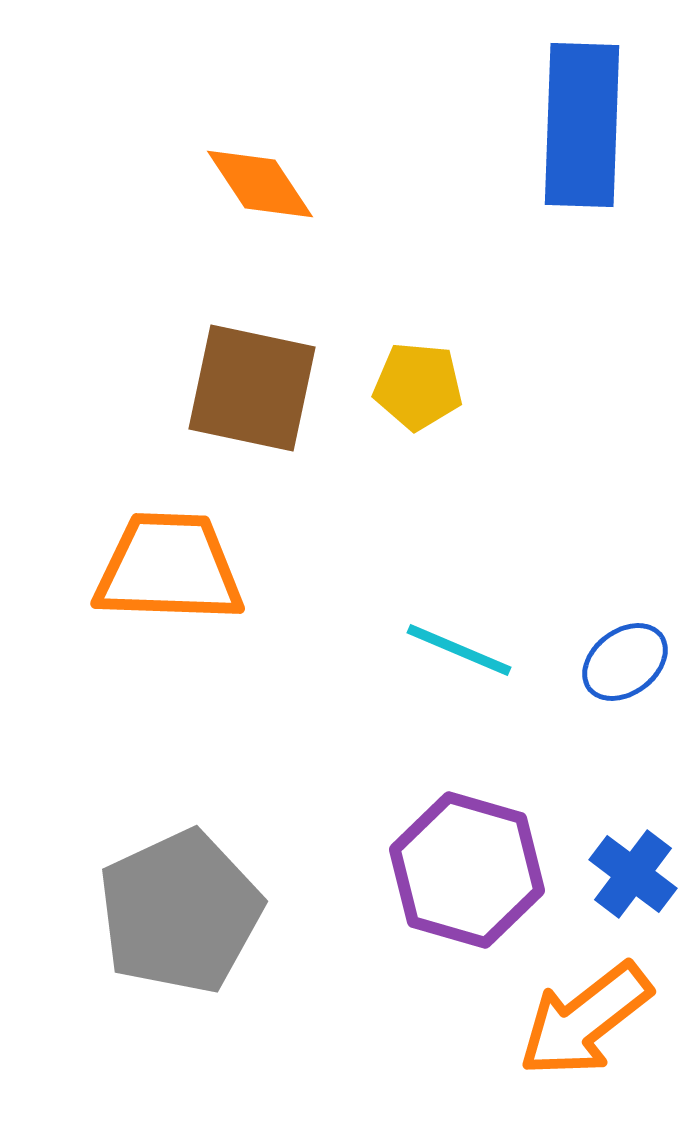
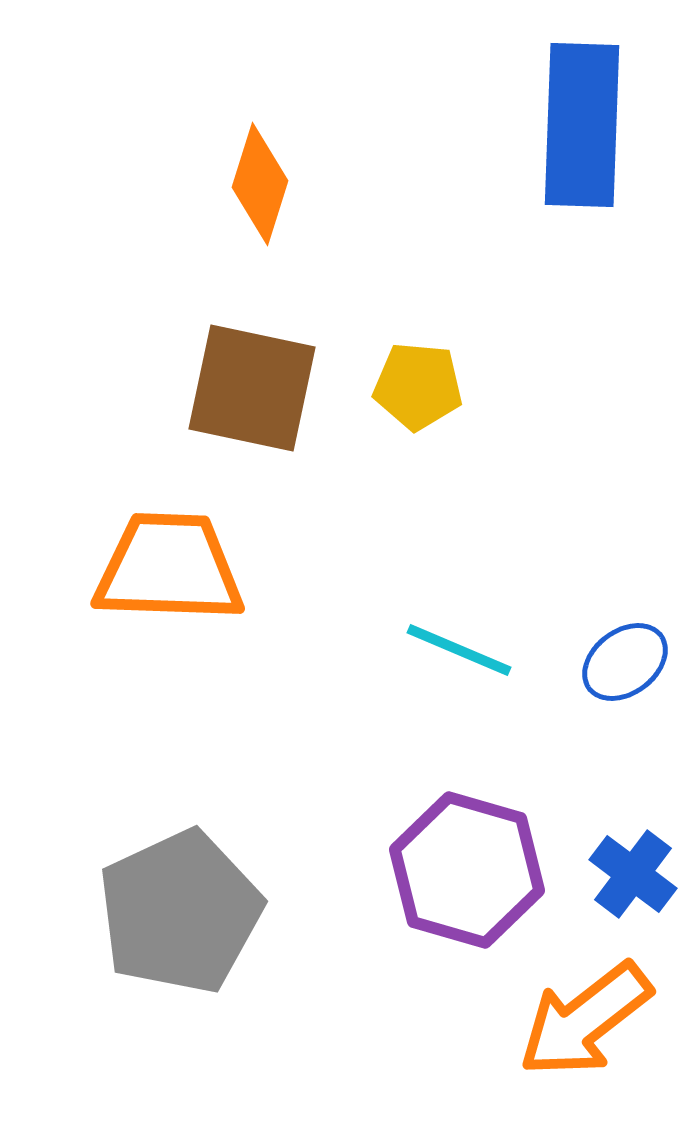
orange diamond: rotated 51 degrees clockwise
